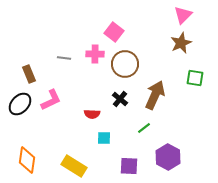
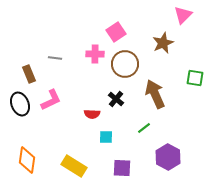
pink square: moved 2 px right; rotated 18 degrees clockwise
brown star: moved 18 px left
gray line: moved 9 px left
brown arrow: moved 1 px up; rotated 48 degrees counterclockwise
black cross: moved 4 px left
black ellipse: rotated 65 degrees counterclockwise
cyan square: moved 2 px right, 1 px up
purple square: moved 7 px left, 2 px down
